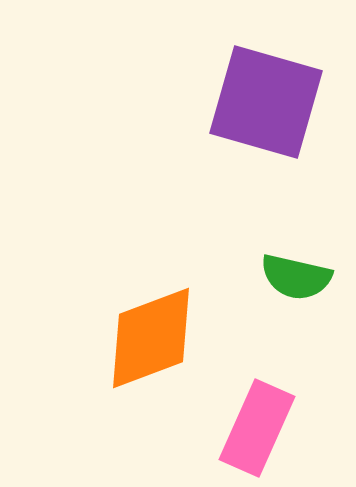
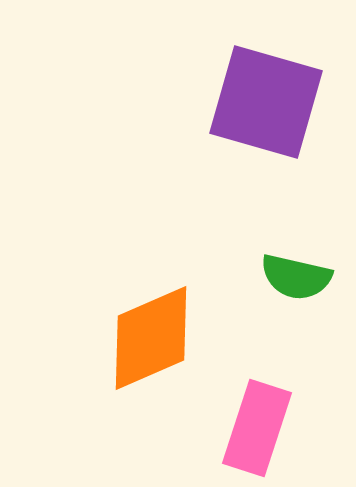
orange diamond: rotated 3 degrees counterclockwise
pink rectangle: rotated 6 degrees counterclockwise
